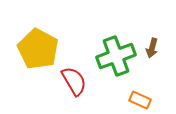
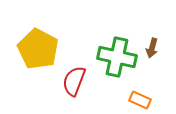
green cross: moved 1 px right, 1 px down; rotated 33 degrees clockwise
red semicircle: rotated 128 degrees counterclockwise
